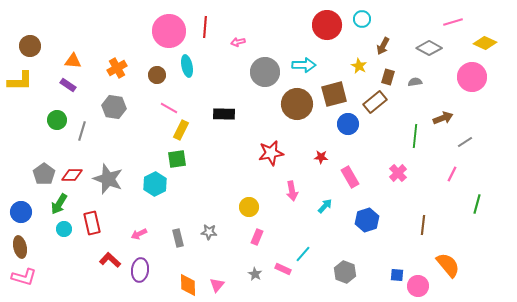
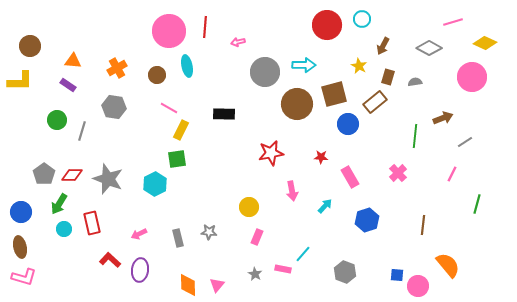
pink rectangle at (283, 269): rotated 14 degrees counterclockwise
